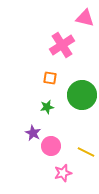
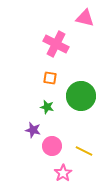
pink cross: moved 6 px left, 1 px up; rotated 30 degrees counterclockwise
green circle: moved 1 px left, 1 px down
green star: rotated 24 degrees clockwise
purple star: moved 3 px up; rotated 14 degrees counterclockwise
pink circle: moved 1 px right
yellow line: moved 2 px left, 1 px up
pink star: rotated 18 degrees counterclockwise
